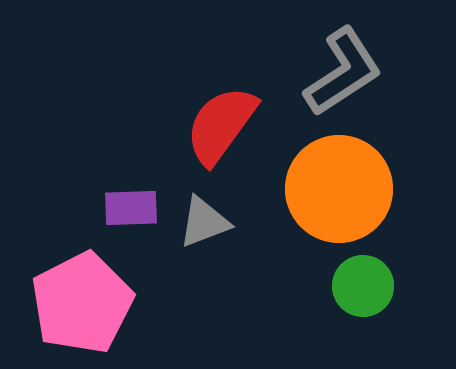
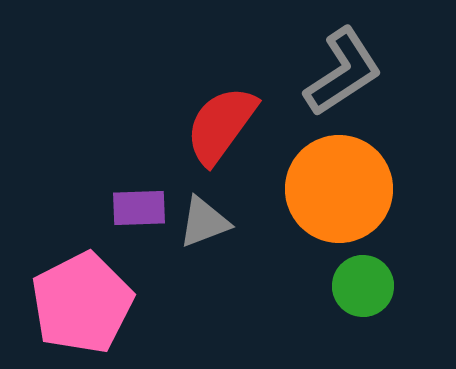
purple rectangle: moved 8 px right
